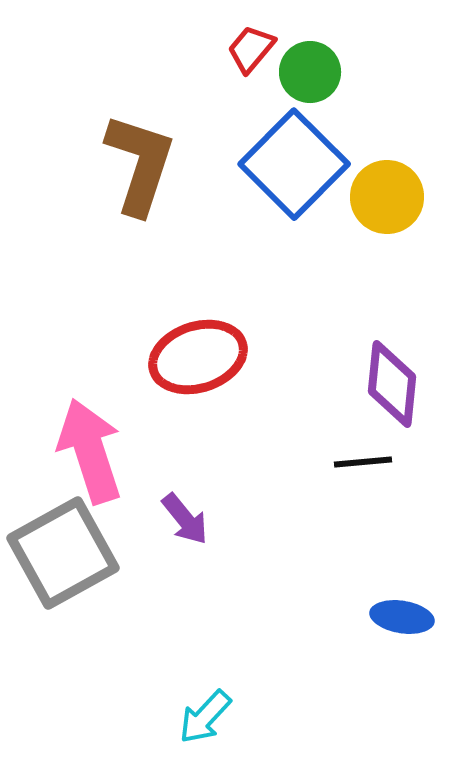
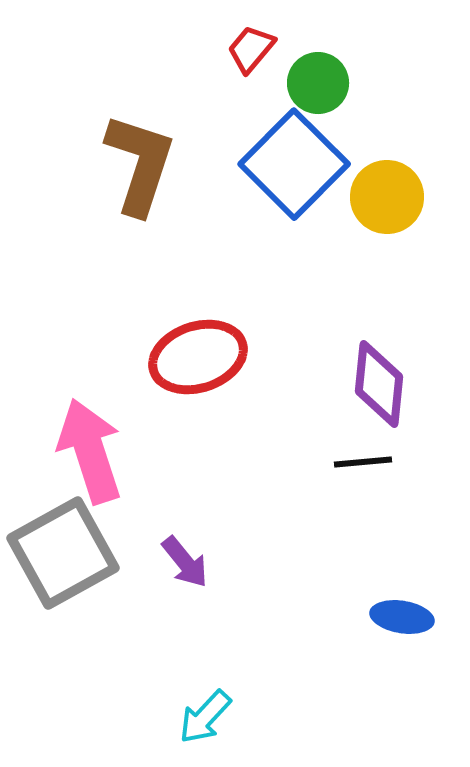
green circle: moved 8 px right, 11 px down
purple diamond: moved 13 px left
purple arrow: moved 43 px down
